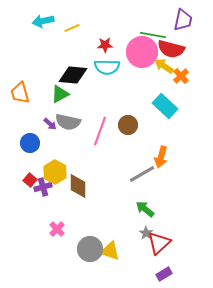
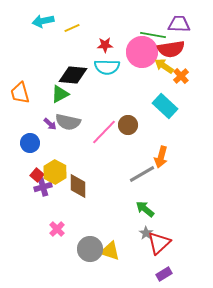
purple trapezoid: moved 4 px left, 4 px down; rotated 100 degrees counterclockwise
red semicircle: rotated 24 degrees counterclockwise
pink line: moved 4 px right, 1 px down; rotated 24 degrees clockwise
red square: moved 7 px right, 5 px up
